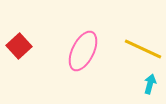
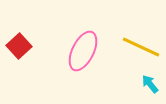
yellow line: moved 2 px left, 2 px up
cyan arrow: rotated 54 degrees counterclockwise
